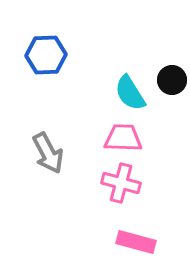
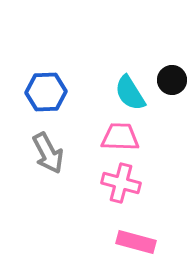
blue hexagon: moved 37 px down
pink trapezoid: moved 3 px left, 1 px up
